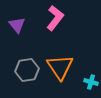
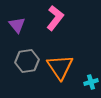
gray hexagon: moved 9 px up
cyan cross: rotated 32 degrees counterclockwise
